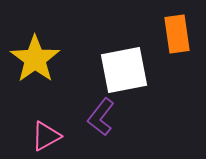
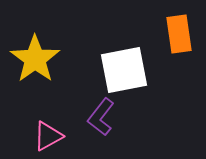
orange rectangle: moved 2 px right
pink triangle: moved 2 px right
